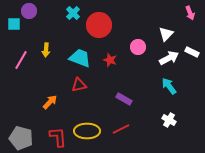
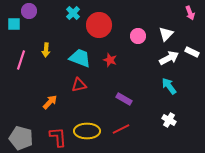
pink circle: moved 11 px up
pink line: rotated 12 degrees counterclockwise
